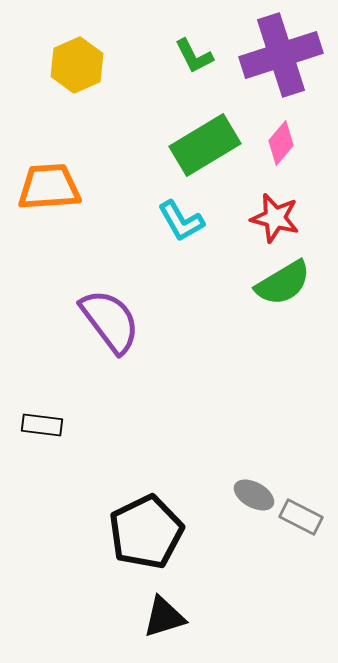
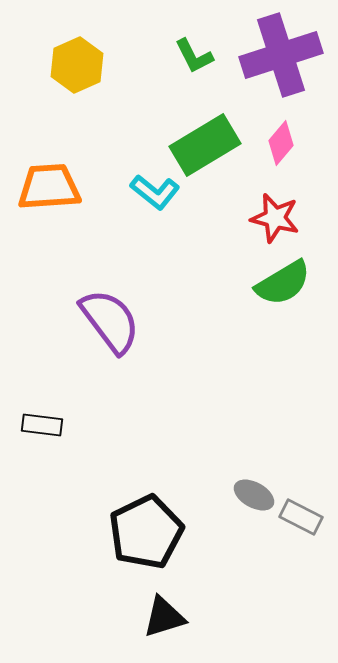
cyan L-shape: moved 26 px left, 29 px up; rotated 21 degrees counterclockwise
